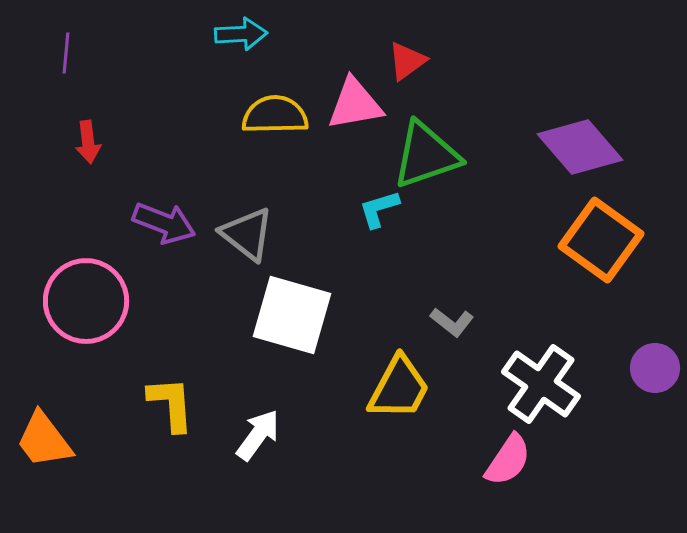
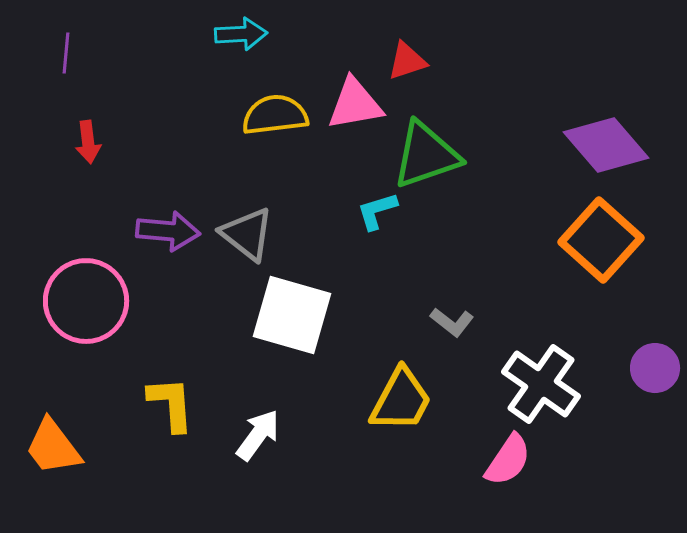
red triangle: rotated 18 degrees clockwise
yellow semicircle: rotated 6 degrees counterclockwise
purple diamond: moved 26 px right, 2 px up
cyan L-shape: moved 2 px left, 2 px down
purple arrow: moved 4 px right, 8 px down; rotated 16 degrees counterclockwise
orange square: rotated 6 degrees clockwise
yellow trapezoid: moved 2 px right, 12 px down
orange trapezoid: moved 9 px right, 7 px down
